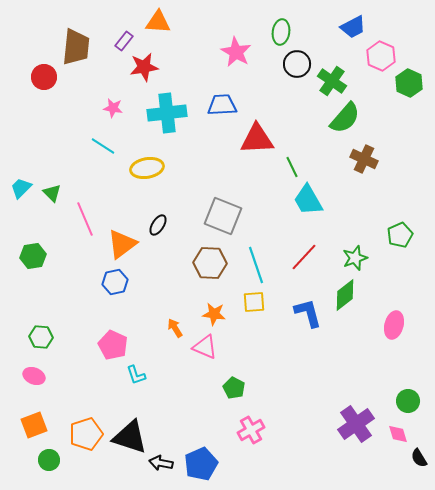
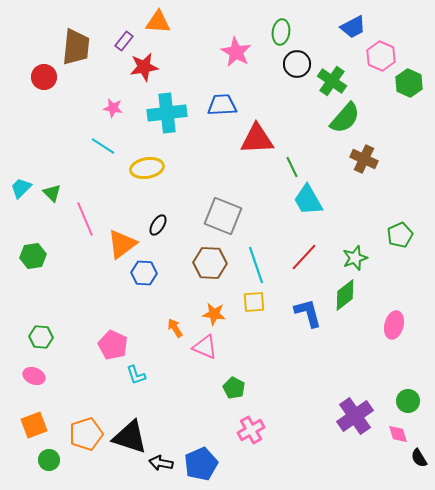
blue hexagon at (115, 282): moved 29 px right, 9 px up; rotated 15 degrees clockwise
purple cross at (356, 424): moved 1 px left, 8 px up
